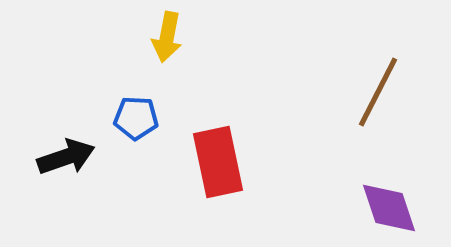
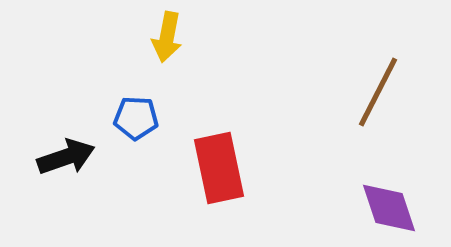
red rectangle: moved 1 px right, 6 px down
